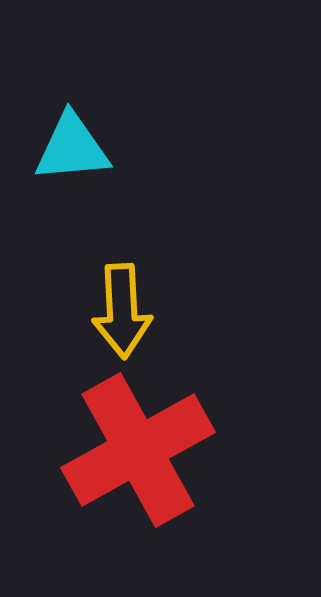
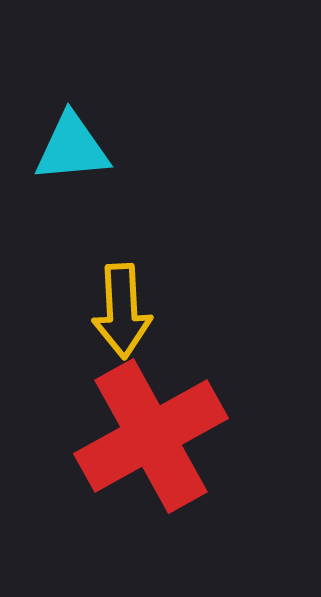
red cross: moved 13 px right, 14 px up
